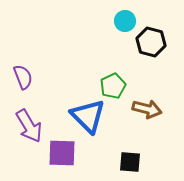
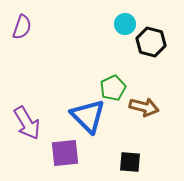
cyan circle: moved 3 px down
purple semicircle: moved 1 px left, 50 px up; rotated 40 degrees clockwise
green pentagon: moved 2 px down
brown arrow: moved 3 px left, 2 px up
purple arrow: moved 2 px left, 3 px up
purple square: moved 3 px right; rotated 8 degrees counterclockwise
